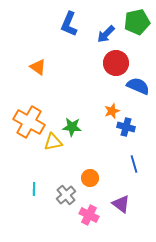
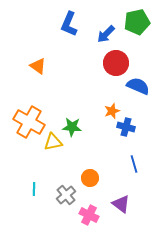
orange triangle: moved 1 px up
